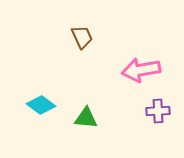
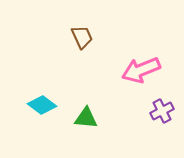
pink arrow: rotated 12 degrees counterclockwise
cyan diamond: moved 1 px right
purple cross: moved 4 px right; rotated 25 degrees counterclockwise
